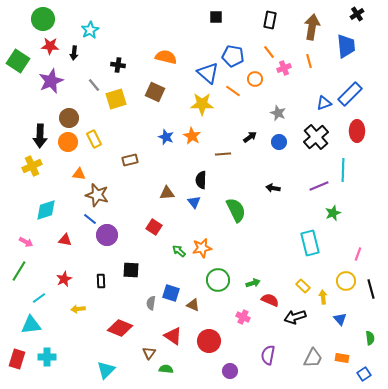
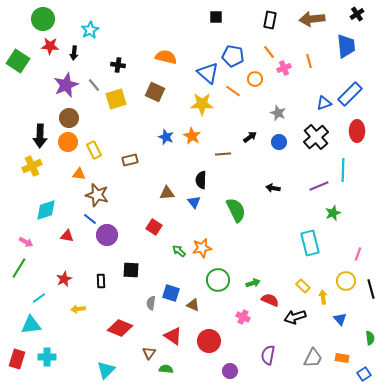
brown arrow at (312, 27): moved 8 px up; rotated 105 degrees counterclockwise
purple star at (51, 81): moved 15 px right, 4 px down
yellow rectangle at (94, 139): moved 11 px down
red triangle at (65, 240): moved 2 px right, 4 px up
green line at (19, 271): moved 3 px up
